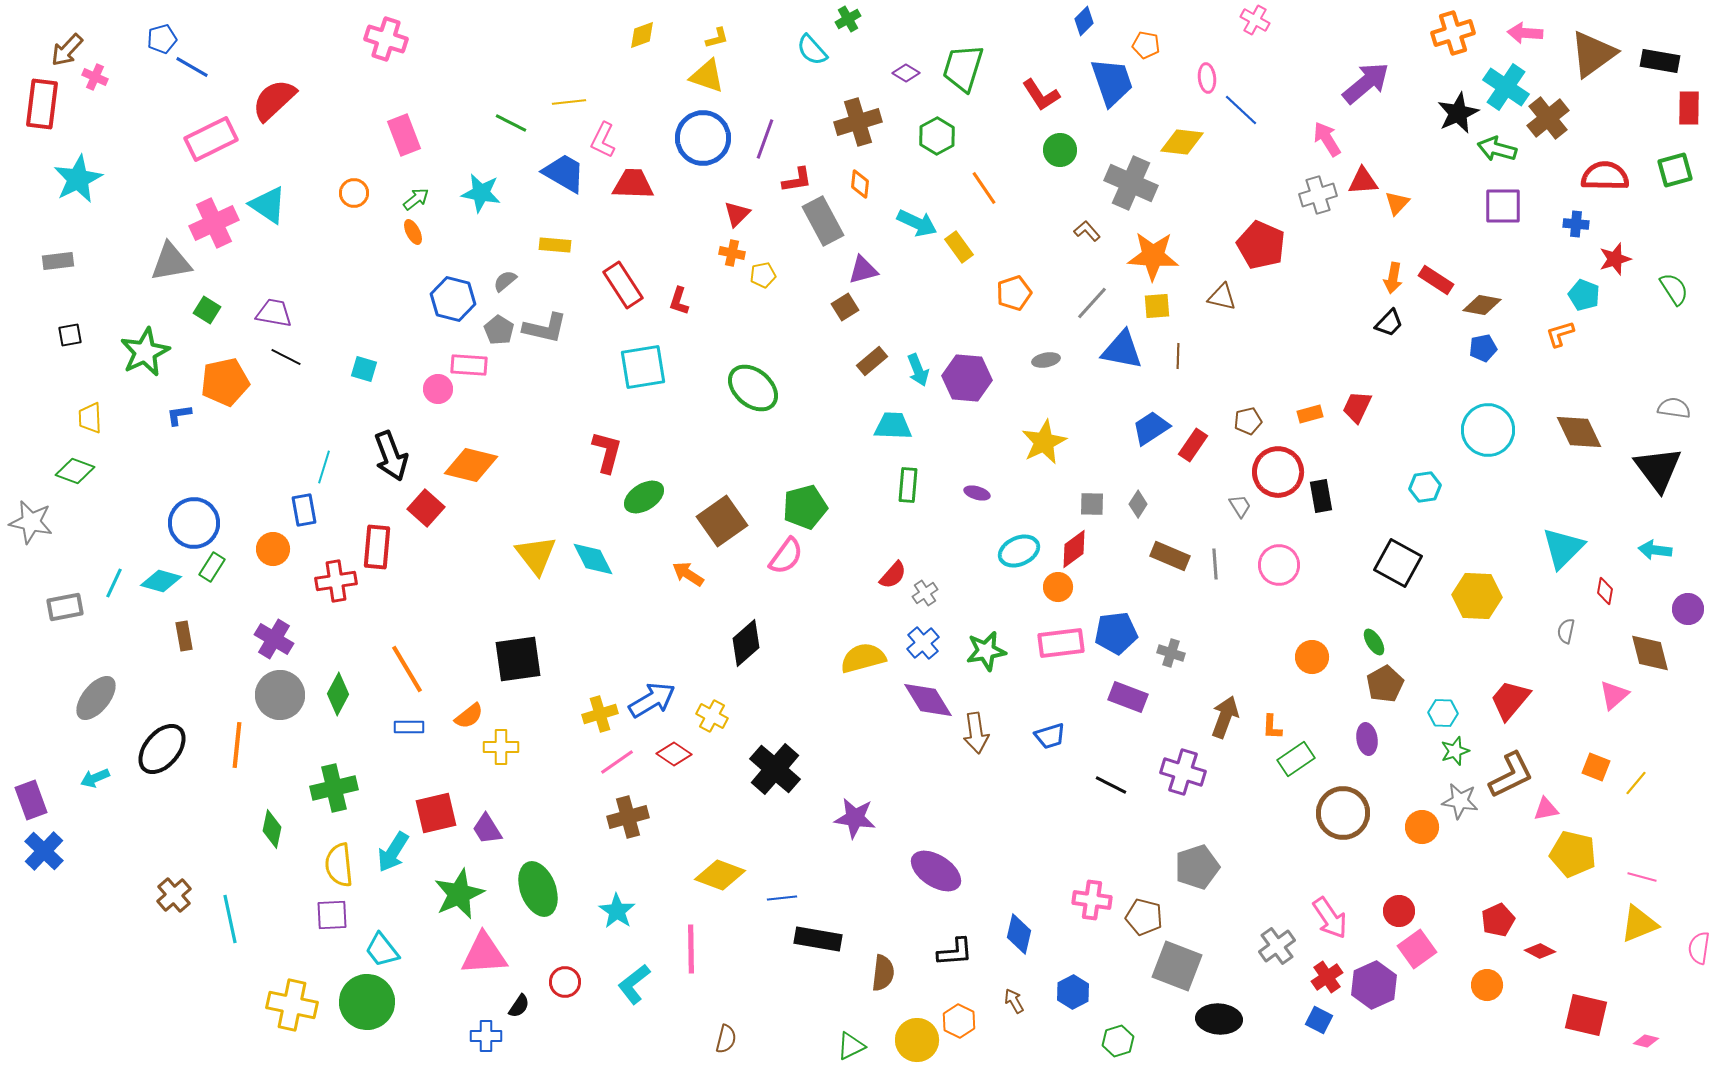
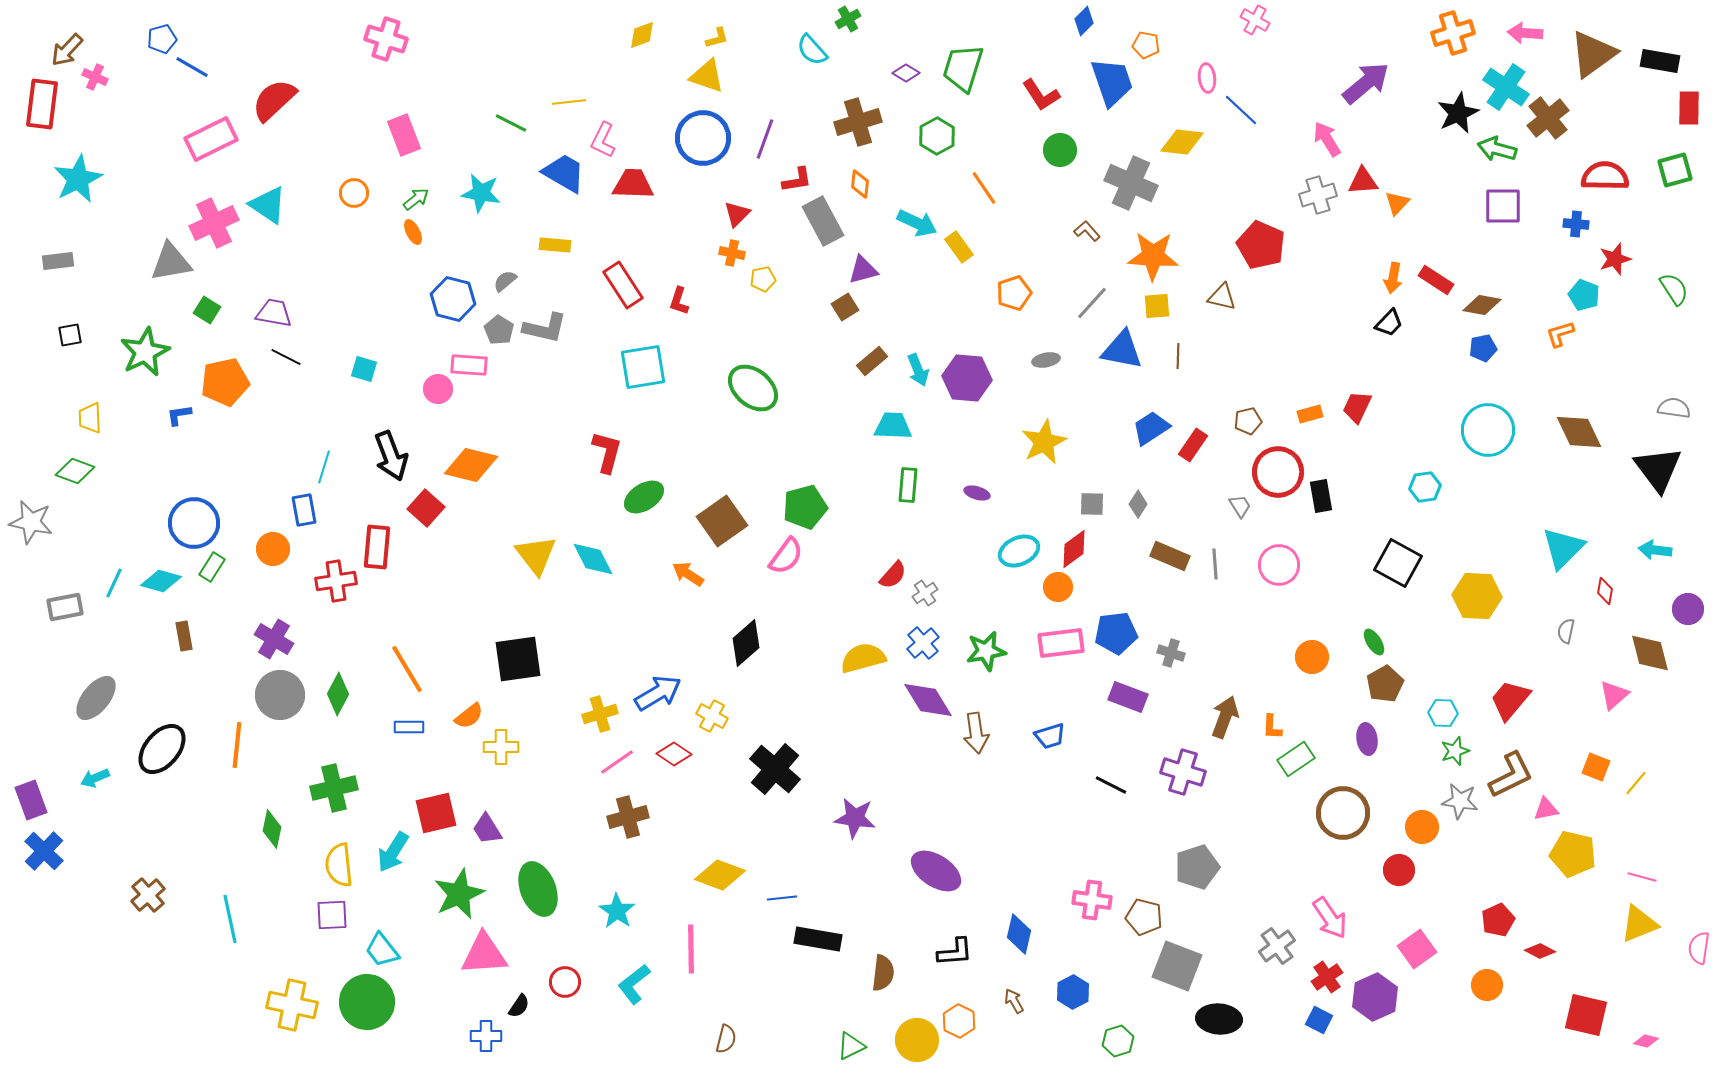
yellow pentagon at (763, 275): moved 4 px down
blue arrow at (652, 700): moved 6 px right, 7 px up
brown cross at (174, 895): moved 26 px left
red circle at (1399, 911): moved 41 px up
purple hexagon at (1374, 985): moved 1 px right, 12 px down
